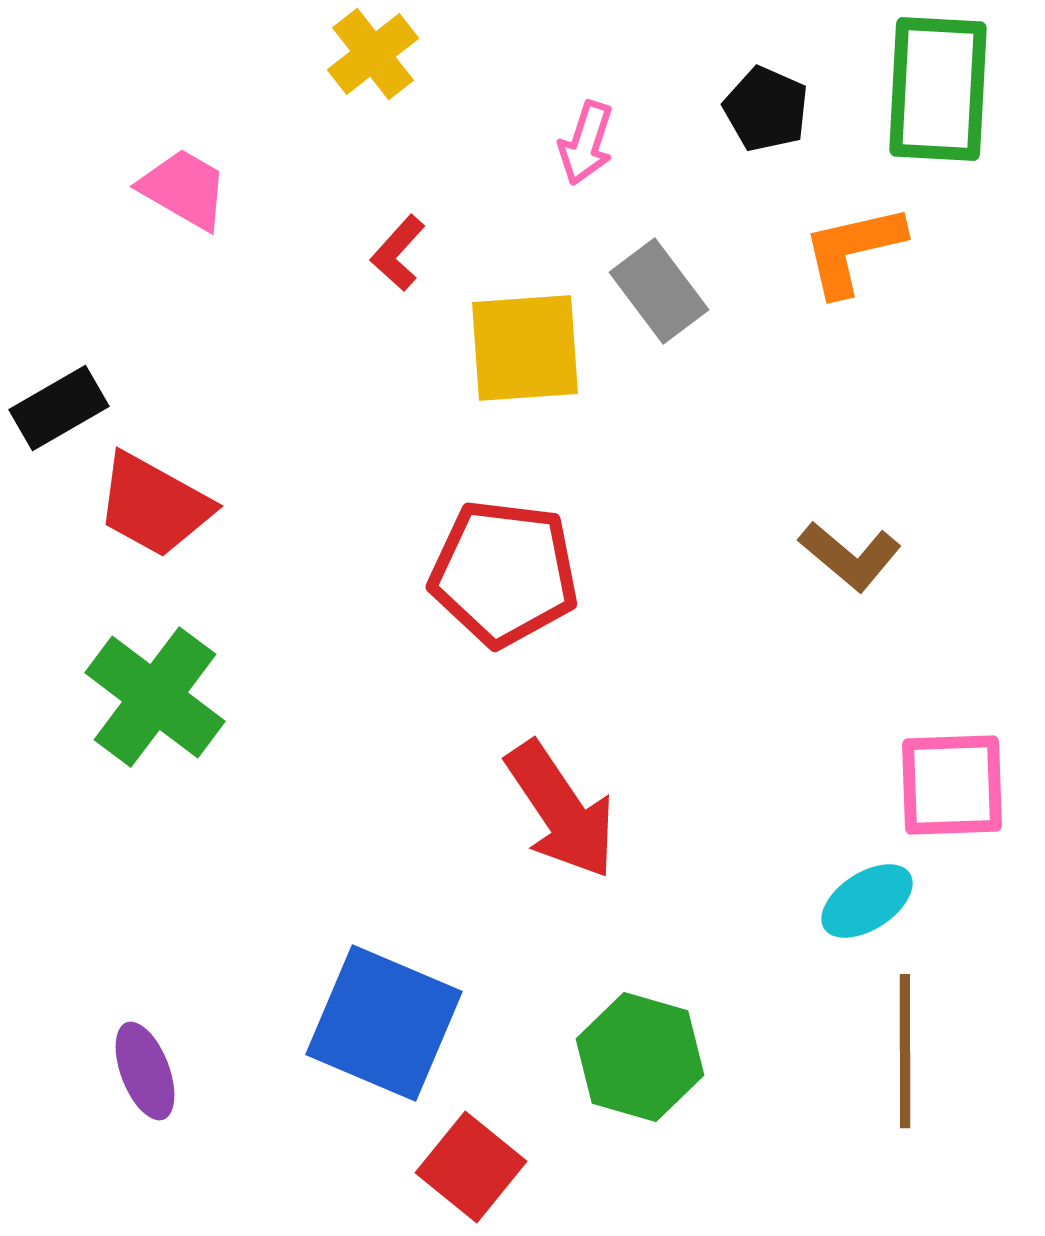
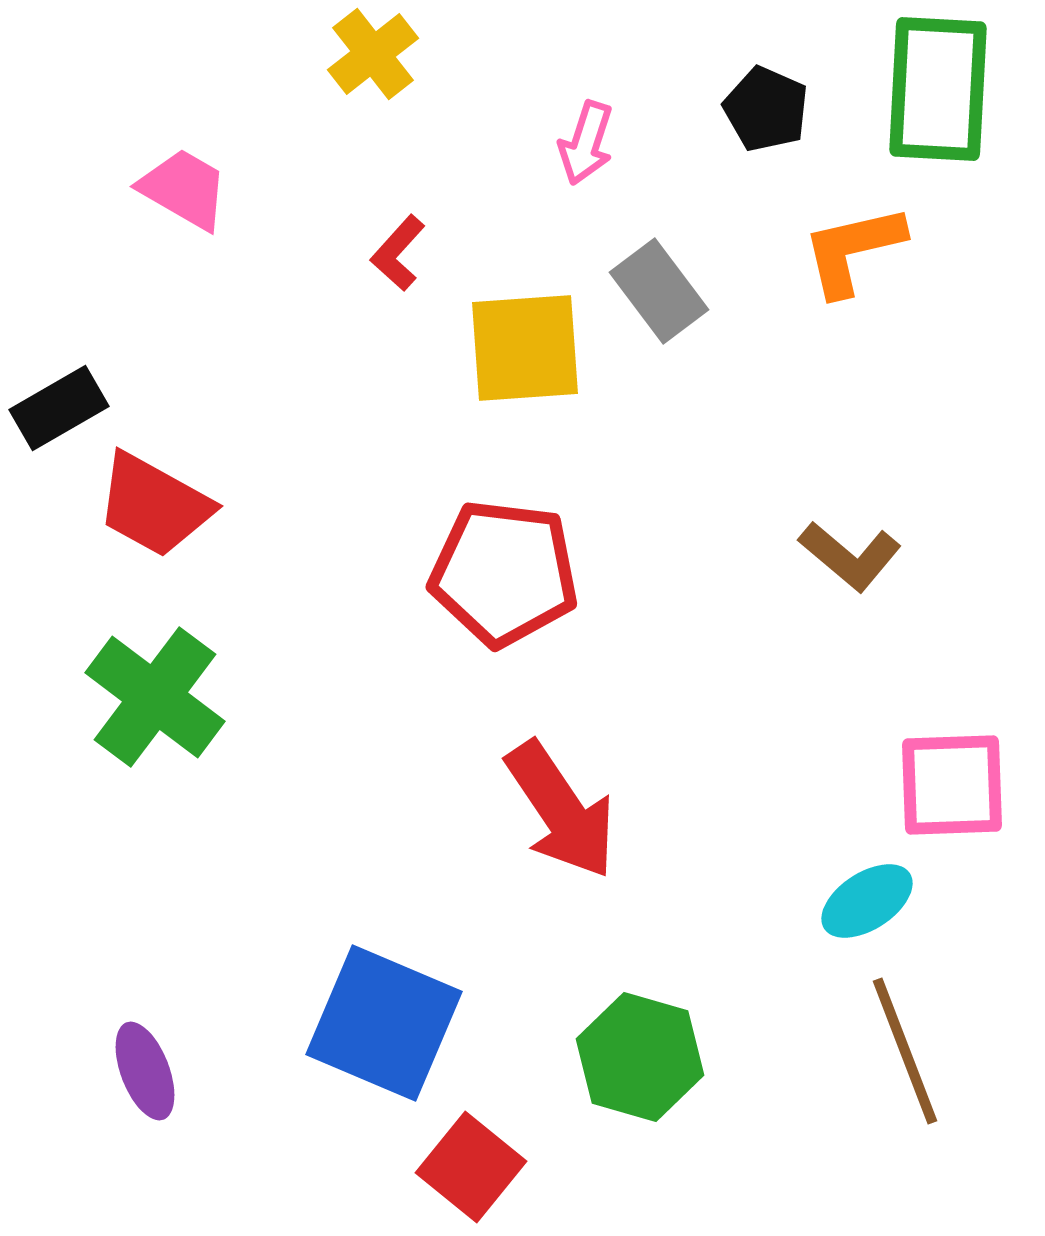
brown line: rotated 21 degrees counterclockwise
